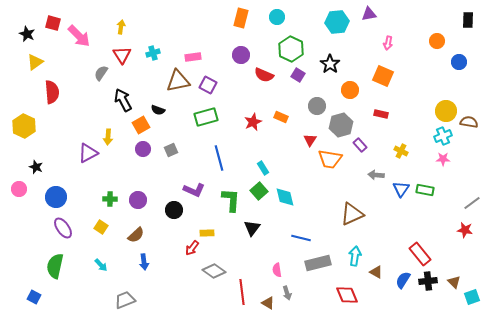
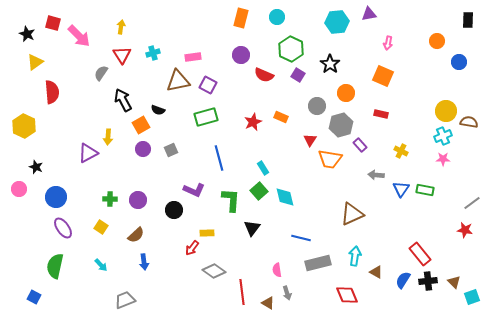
orange circle at (350, 90): moved 4 px left, 3 px down
